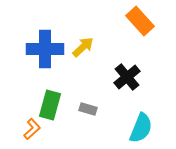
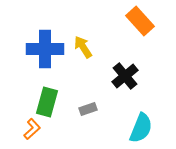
yellow arrow: rotated 80 degrees counterclockwise
black cross: moved 2 px left, 1 px up
green rectangle: moved 3 px left, 3 px up
gray rectangle: rotated 36 degrees counterclockwise
